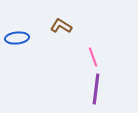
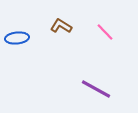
pink line: moved 12 px right, 25 px up; rotated 24 degrees counterclockwise
purple line: rotated 68 degrees counterclockwise
